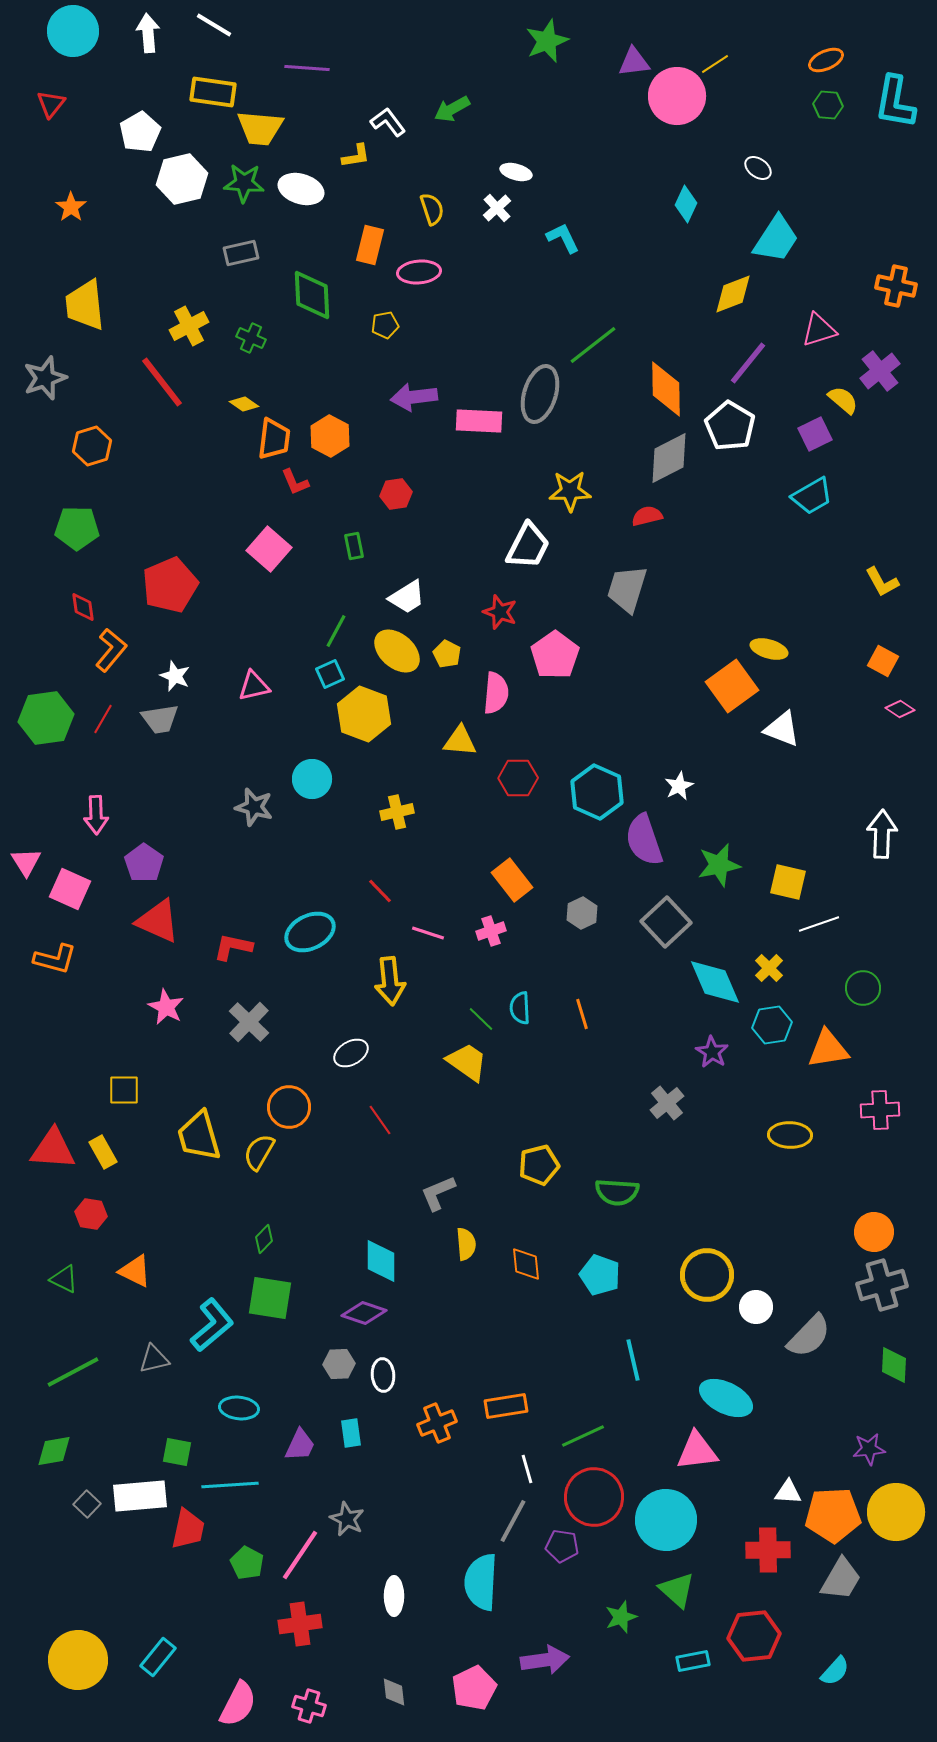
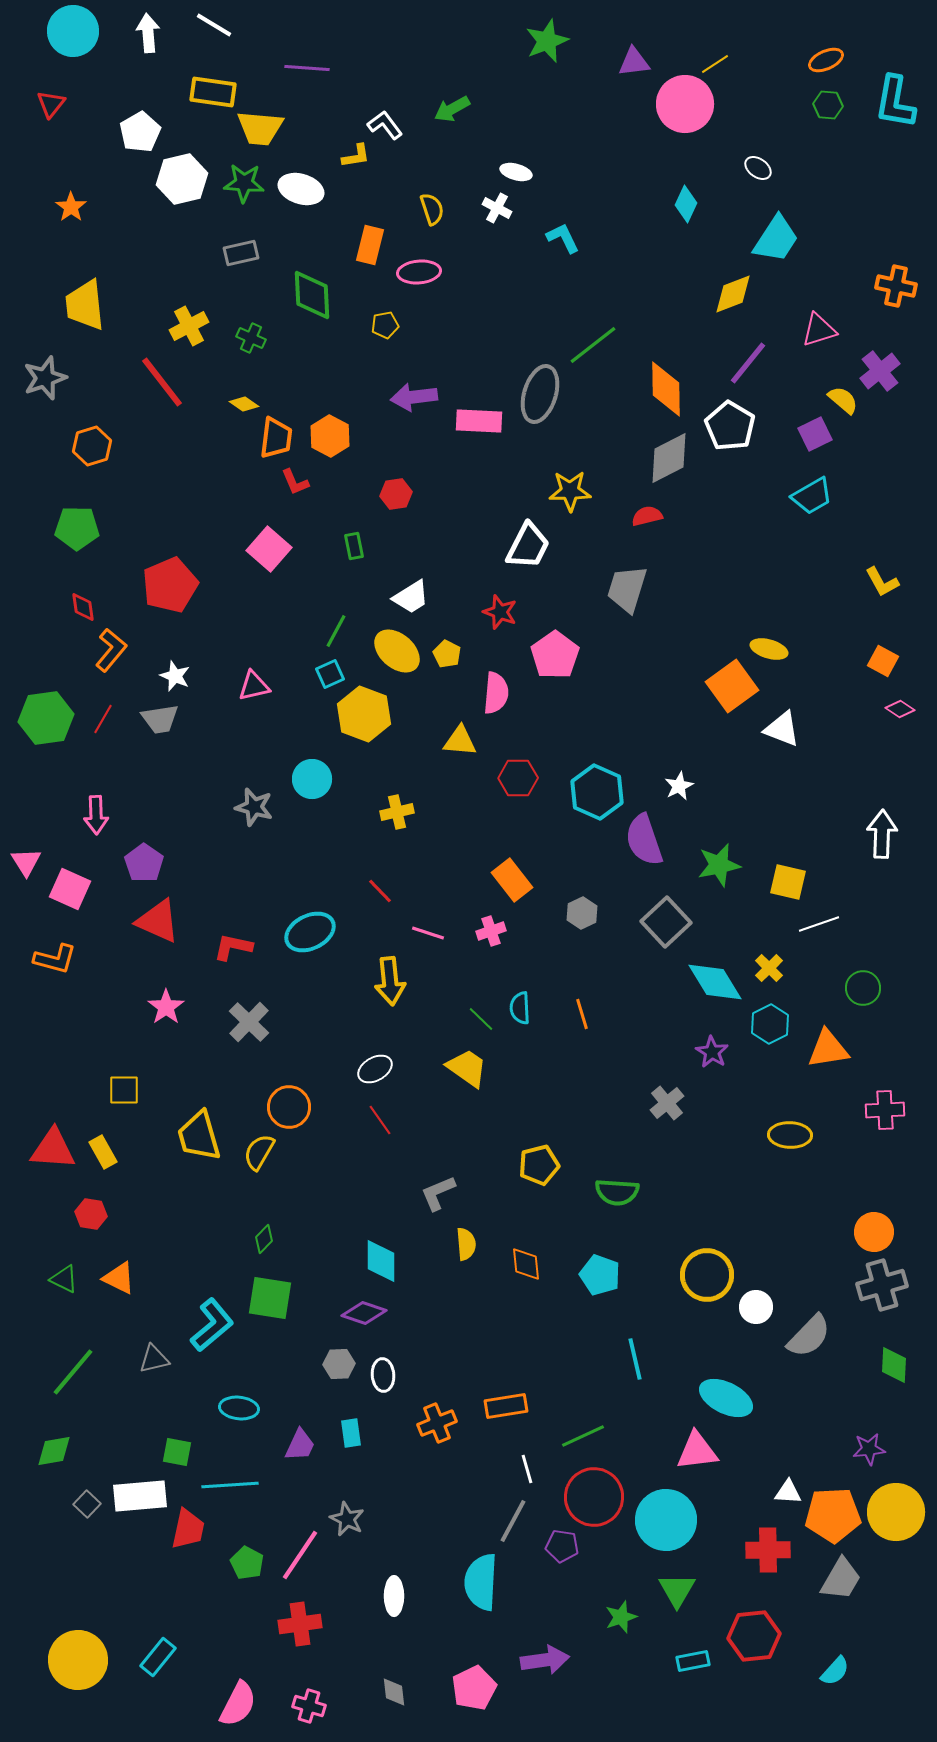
pink circle at (677, 96): moved 8 px right, 8 px down
white L-shape at (388, 122): moved 3 px left, 3 px down
white cross at (497, 208): rotated 20 degrees counterclockwise
orange trapezoid at (274, 439): moved 2 px right, 1 px up
white trapezoid at (407, 597): moved 4 px right
cyan diamond at (715, 982): rotated 8 degrees counterclockwise
pink star at (166, 1007): rotated 9 degrees clockwise
cyan hexagon at (772, 1025): moved 2 px left, 1 px up; rotated 18 degrees counterclockwise
white ellipse at (351, 1053): moved 24 px right, 16 px down
yellow trapezoid at (467, 1062): moved 6 px down
pink cross at (880, 1110): moved 5 px right
orange triangle at (135, 1271): moved 16 px left, 7 px down
cyan line at (633, 1360): moved 2 px right, 1 px up
green line at (73, 1372): rotated 22 degrees counterclockwise
green triangle at (677, 1590): rotated 18 degrees clockwise
